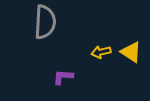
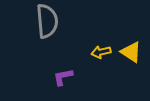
gray semicircle: moved 2 px right, 1 px up; rotated 8 degrees counterclockwise
purple L-shape: rotated 15 degrees counterclockwise
